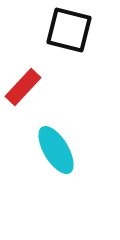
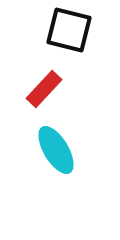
red rectangle: moved 21 px right, 2 px down
